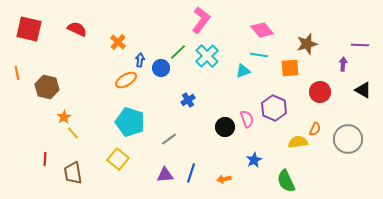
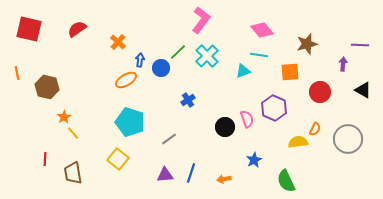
red semicircle: rotated 60 degrees counterclockwise
orange square: moved 4 px down
